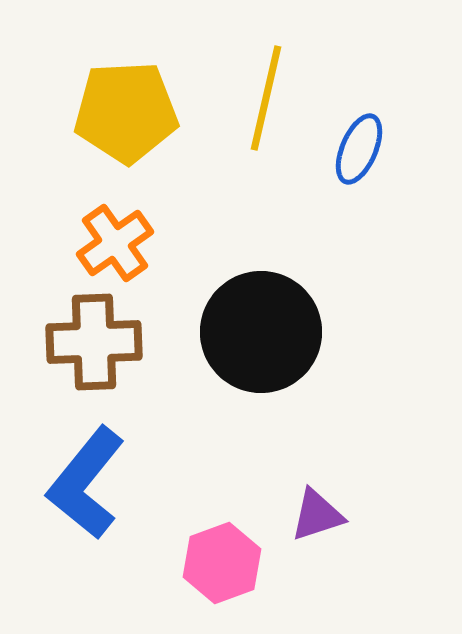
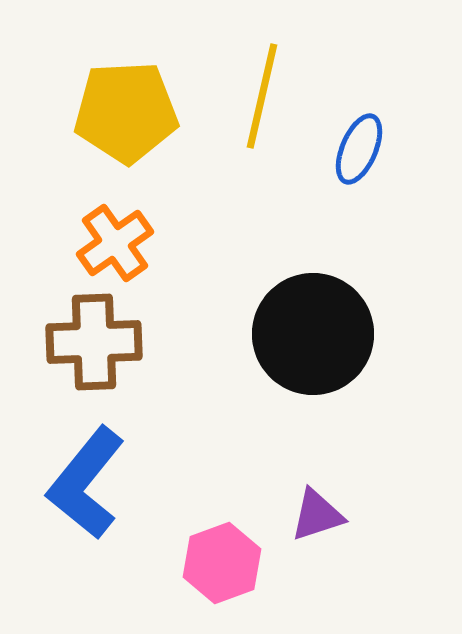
yellow line: moved 4 px left, 2 px up
black circle: moved 52 px right, 2 px down
